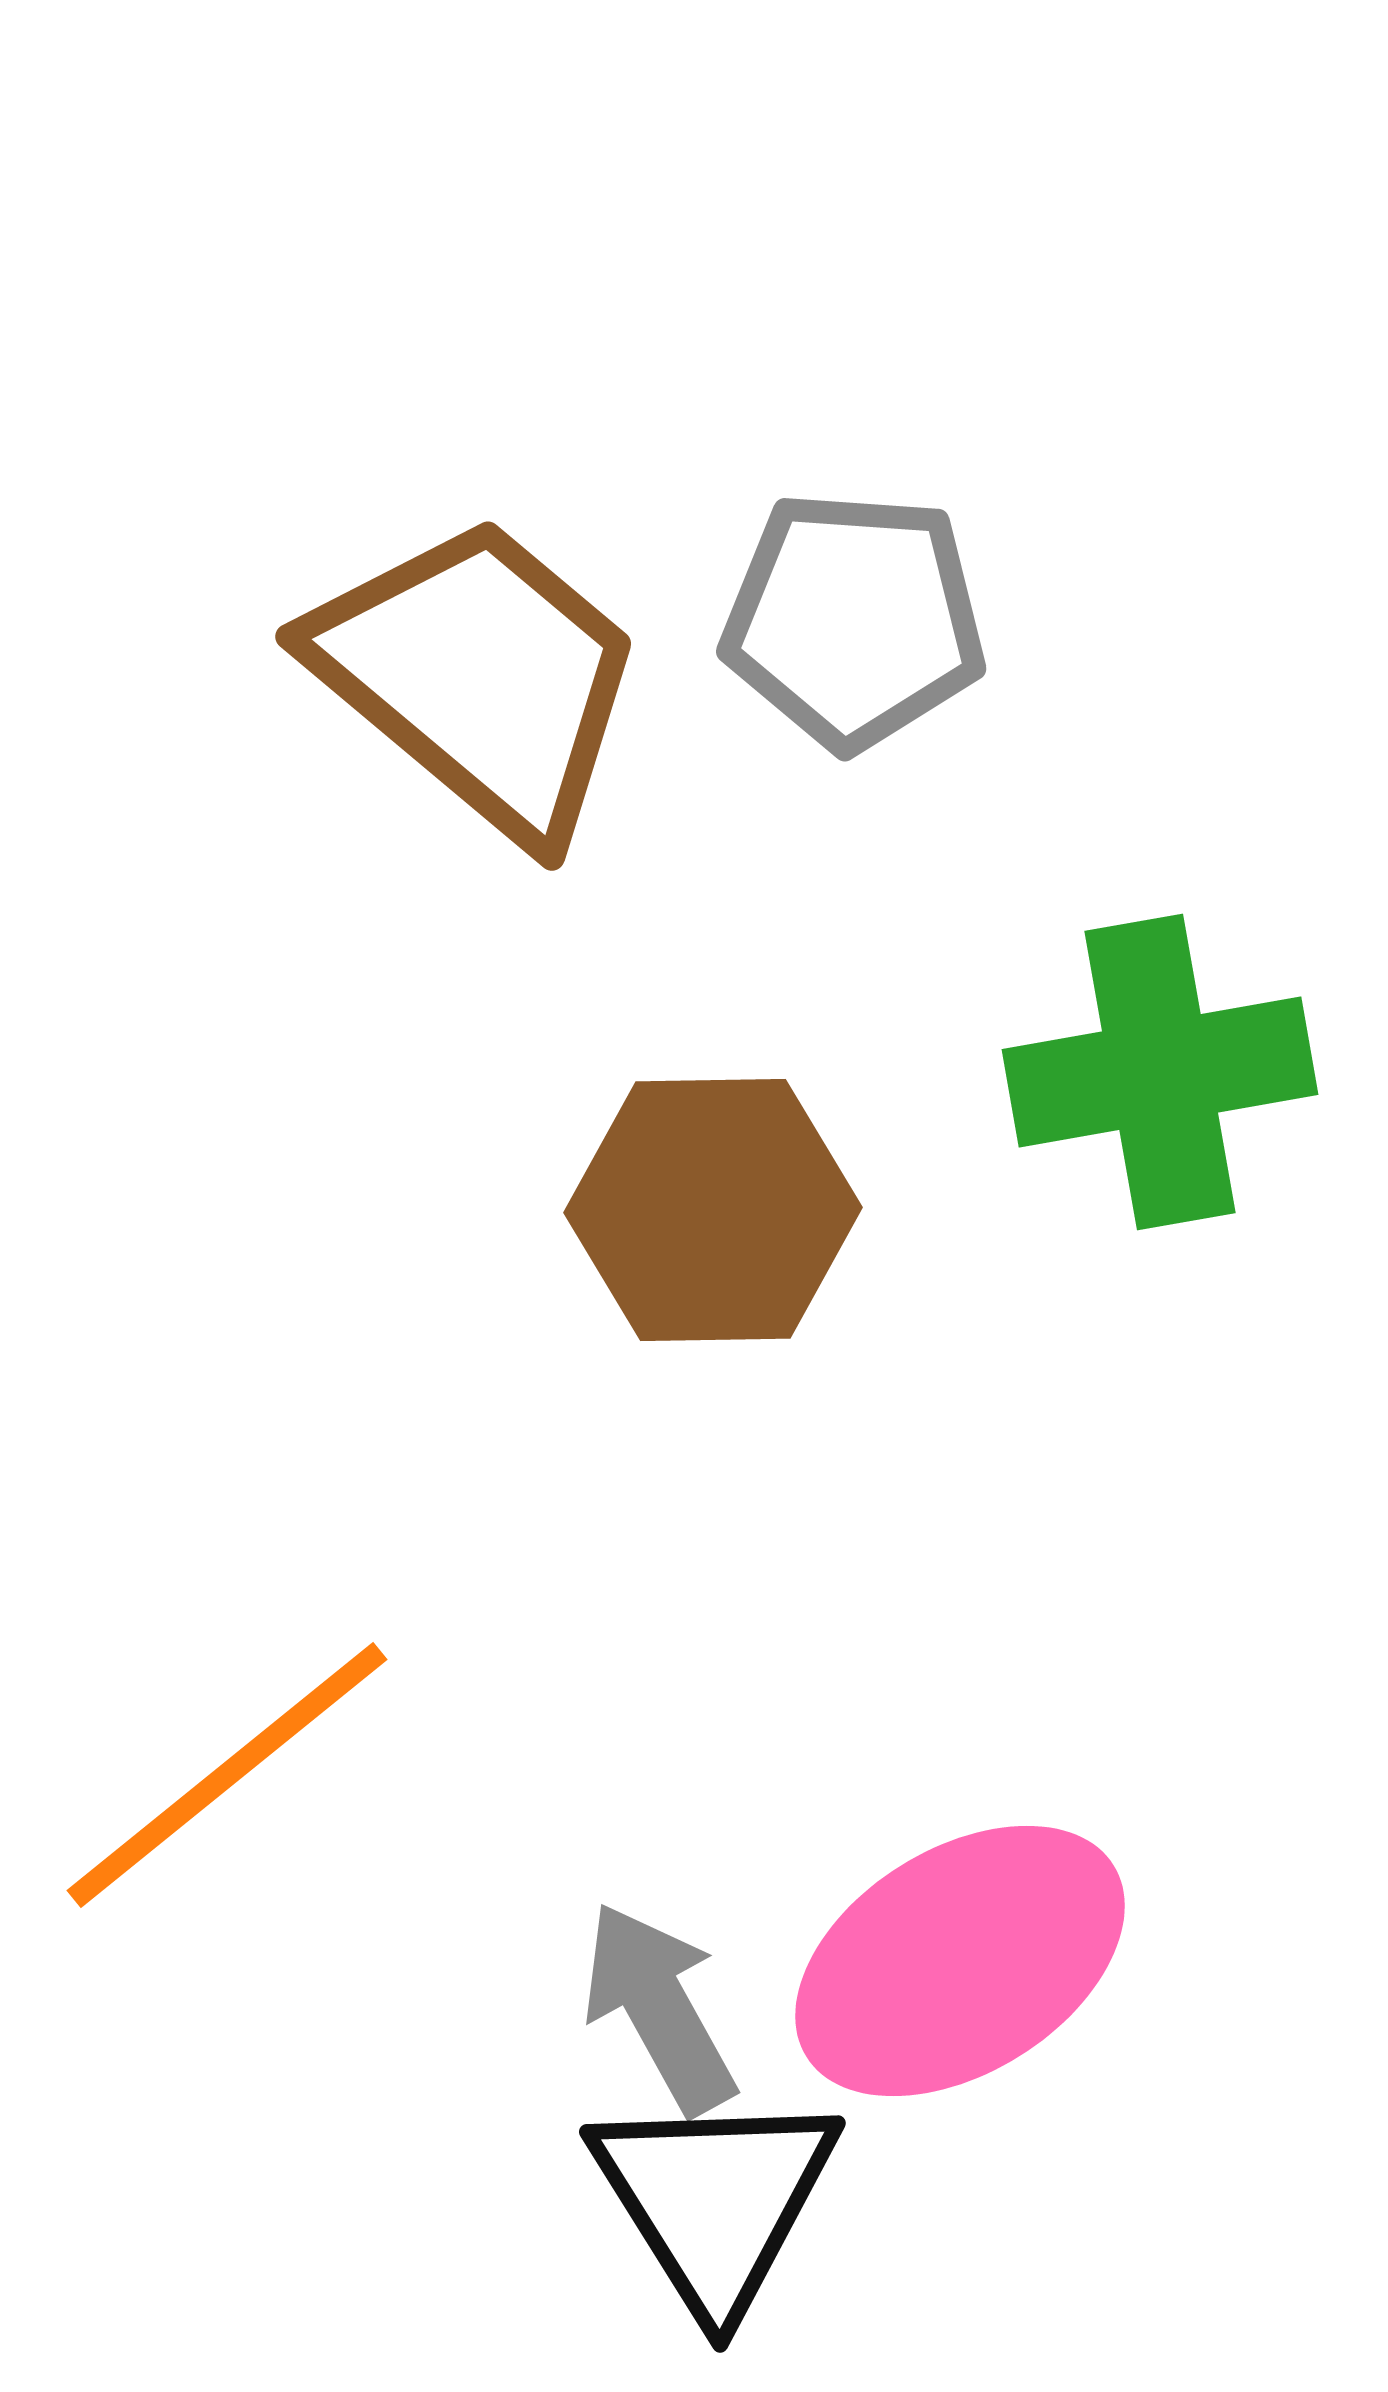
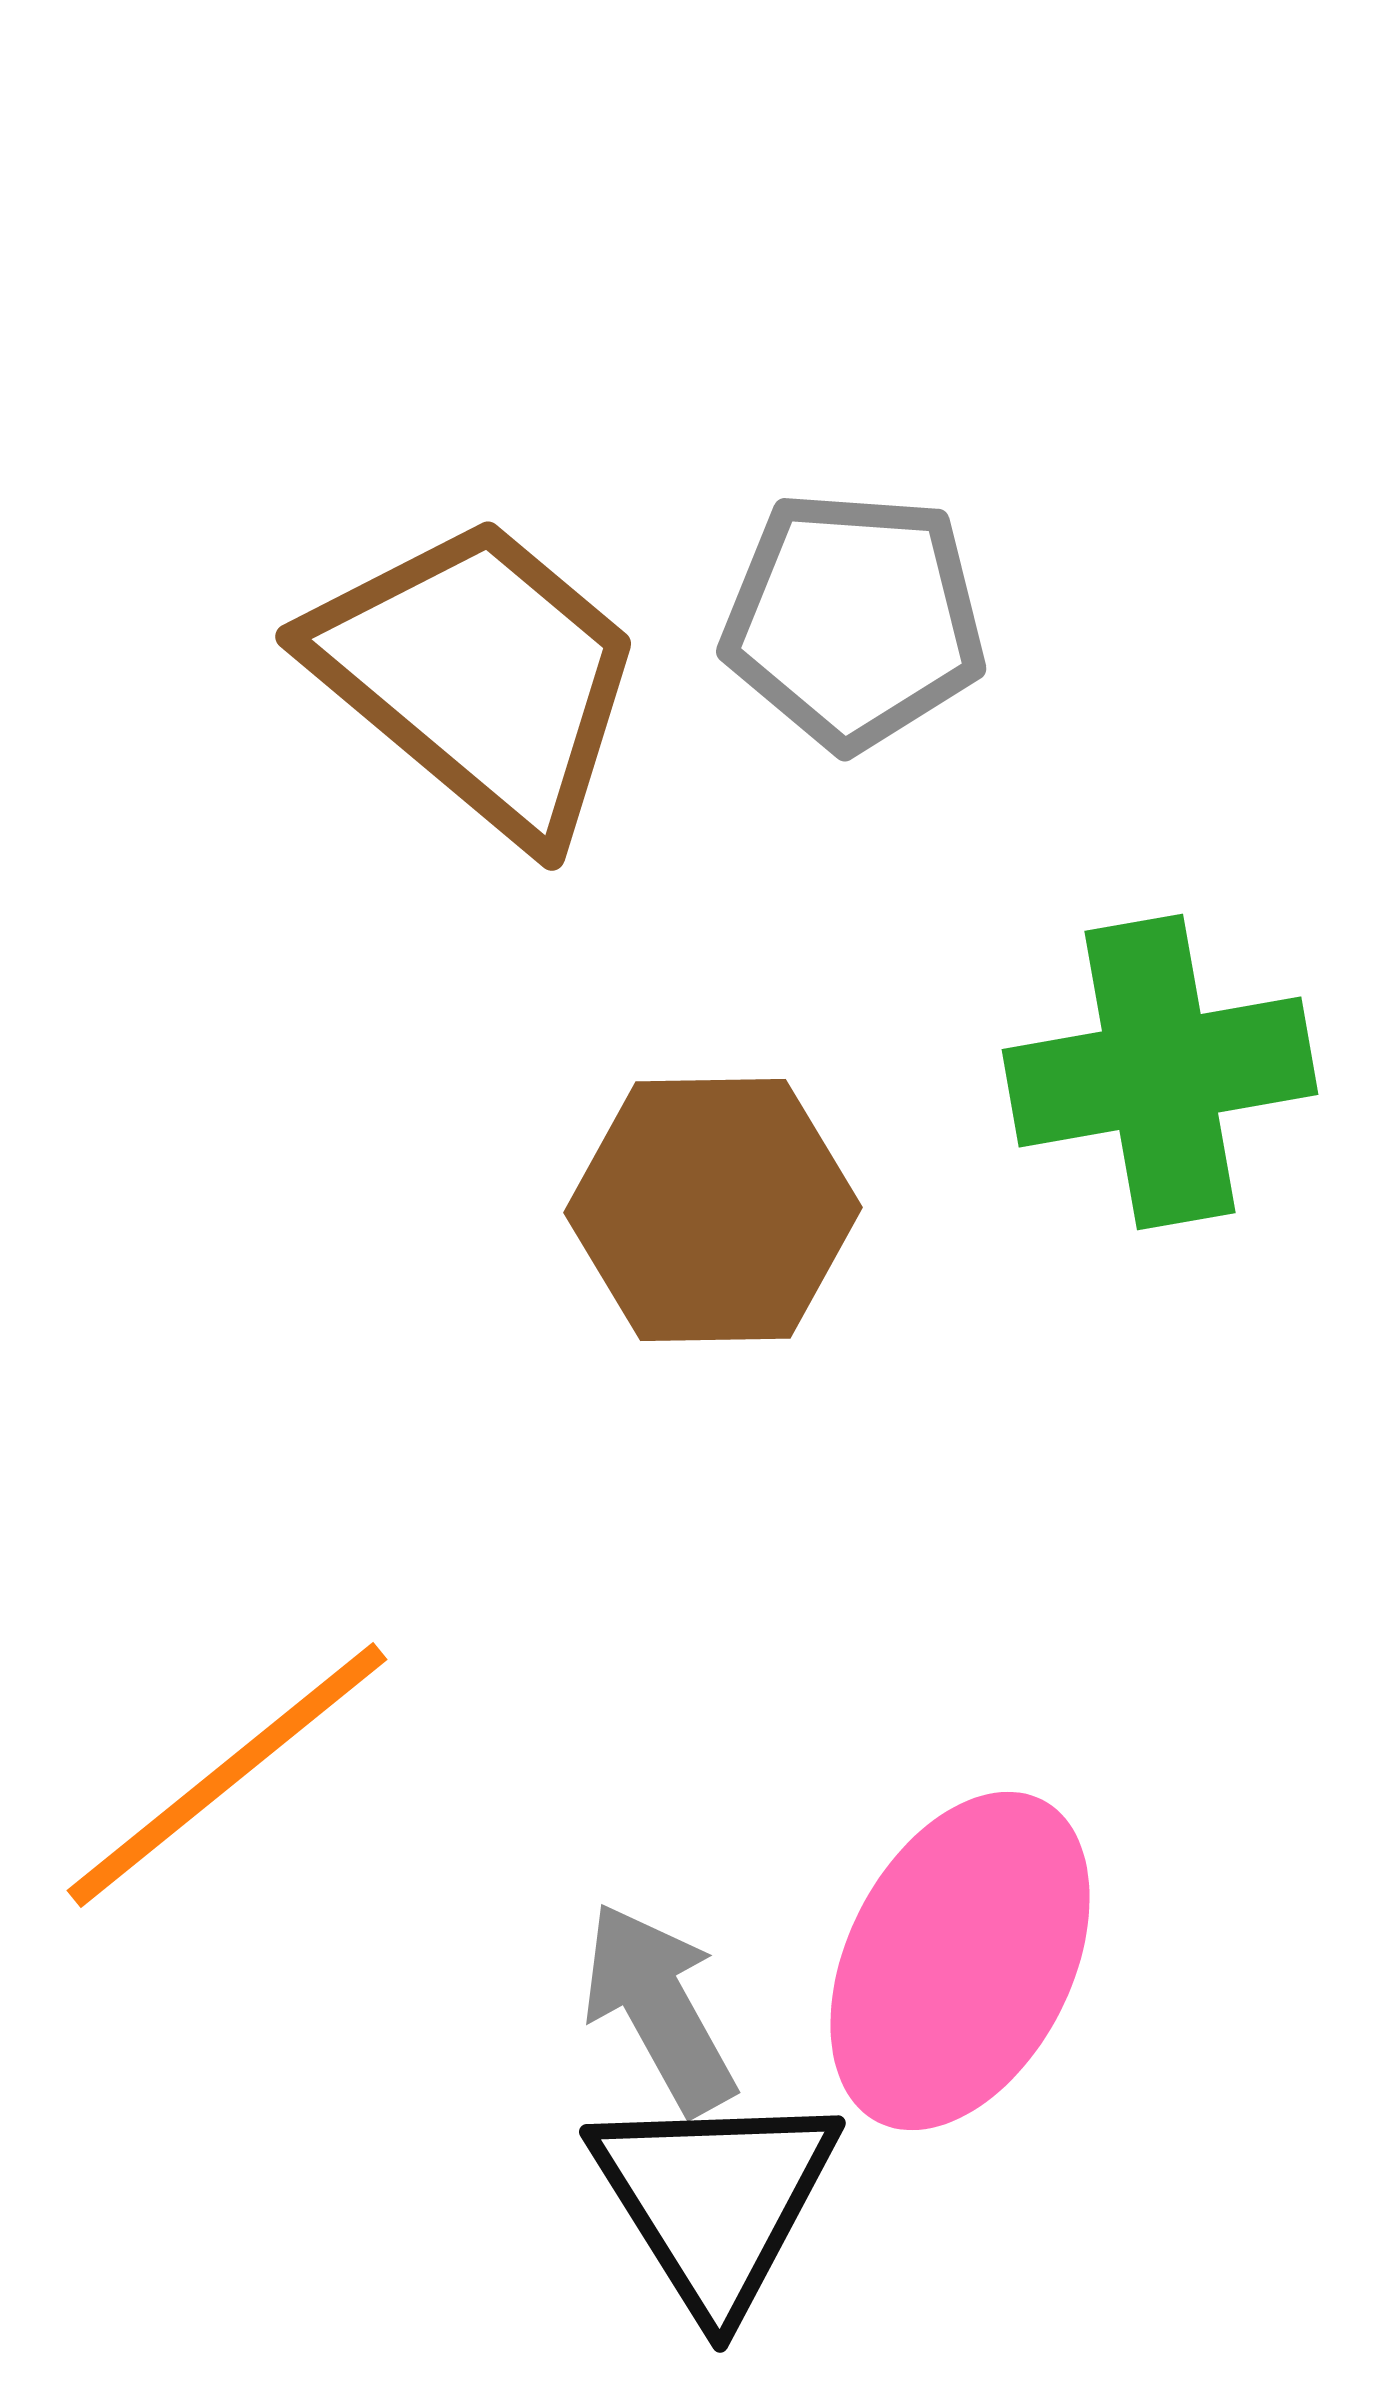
pink ellipse: rotated 31 degrees counterclockwise
